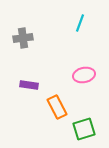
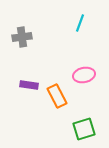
gray cross: moved 1 px left, 1 px up
orange rectangle: moved 11 px up
